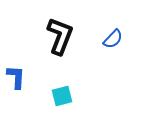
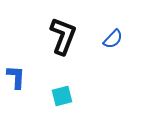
black L-shape: moved 3 px right
